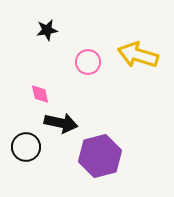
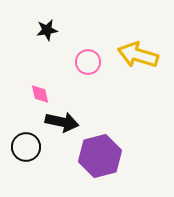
black arrow: moved 1 px right, 1 px up
